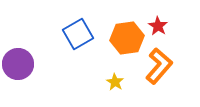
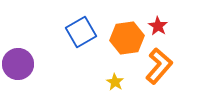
blue square: moved 3 px right, 2 px up
